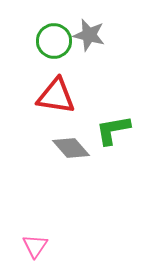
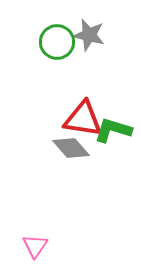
green circle: moved 3 px right, 1 px down
red triangle: moved 27 px right, 23 px down
green L-shape: rotated 27 degrees clockwise
